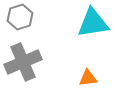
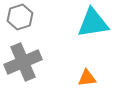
orange triangle: moved 1 px left
